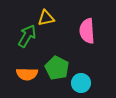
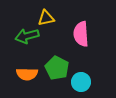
pink semicircle: moved 6 px left, 3 px down
green arrow: rotated 135 degrees counterclockwise
cyan circle: moved 1 px up
